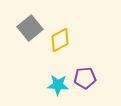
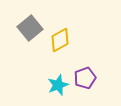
purple pentagon: rotated 15 degrees counterclockwise
cyan star: rotated 25 degrees counterclockwise
